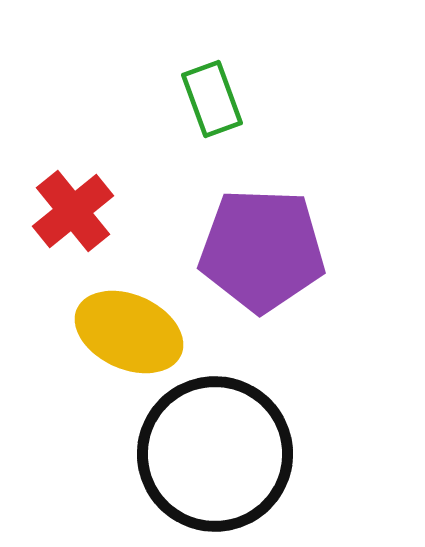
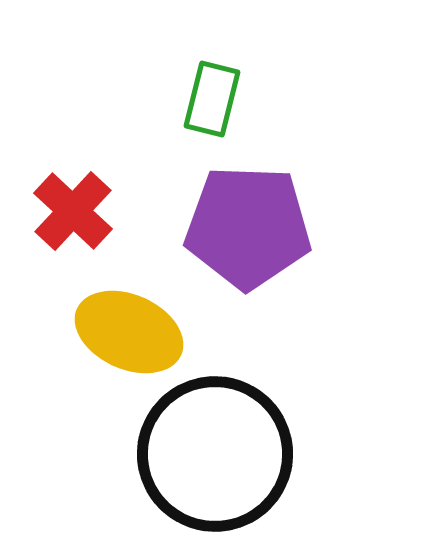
green rectangle: rotated 34 degrees clockwise
red cross: rotated 8 degrees counterclockwise
purple pentagon: moved 14 px left, 23 px up
